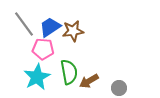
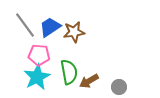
gray line: moved 1 px right, 1 px down
brown star: moved 1 px right, 1 px down
pink pentagon: moved 4 px left, 6 px down
gray circle: moved 1 px up
